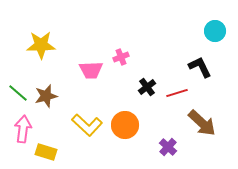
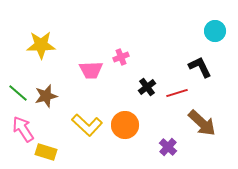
pink arrow: rotated 40 degrees counterclockwise
